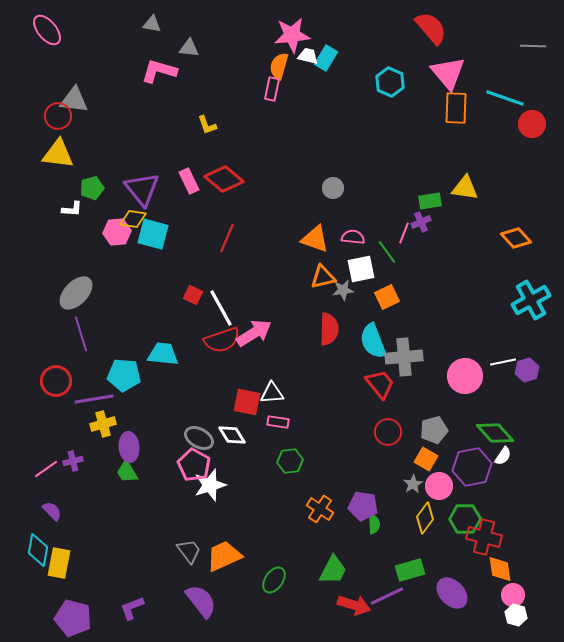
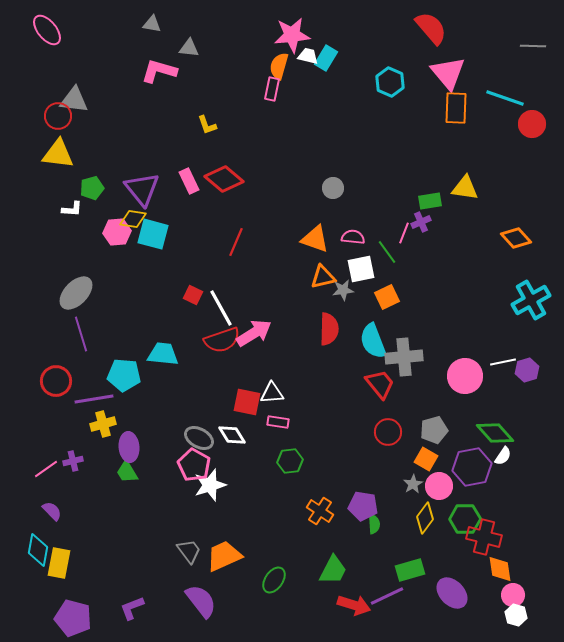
red line at (227, 238): moved 9 px right, 4 px down
orange cross at (320, 509): moved 2 px down
